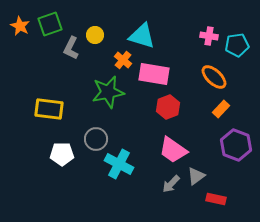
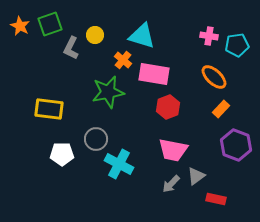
pink trapezoid: rotated 24 degrees counterclockwise
